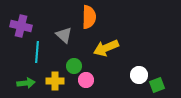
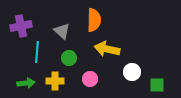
orange semicircle: moved 5 px right, 3 px down
purple cross: rotated 25 degrees counterclockwise
gray triangle: moved 2 px left, 4 px up
yellow arrow: moved 1 px right, 1 px down; rotated 35 degrees clockwise
green circle: moved 5 px left, 8 px up
white circle: moved 7 px left, 3 px up
pink circle: moved 4 px right, 1 px up
green square: rotated 21 degrees clockwise
